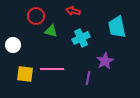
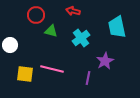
red circle: moved 1 px up
cyan cross: rotated 12 degrees counterclockwise
white circle: moved 3 px left
pink line: rotated 15 degrees clockwise
